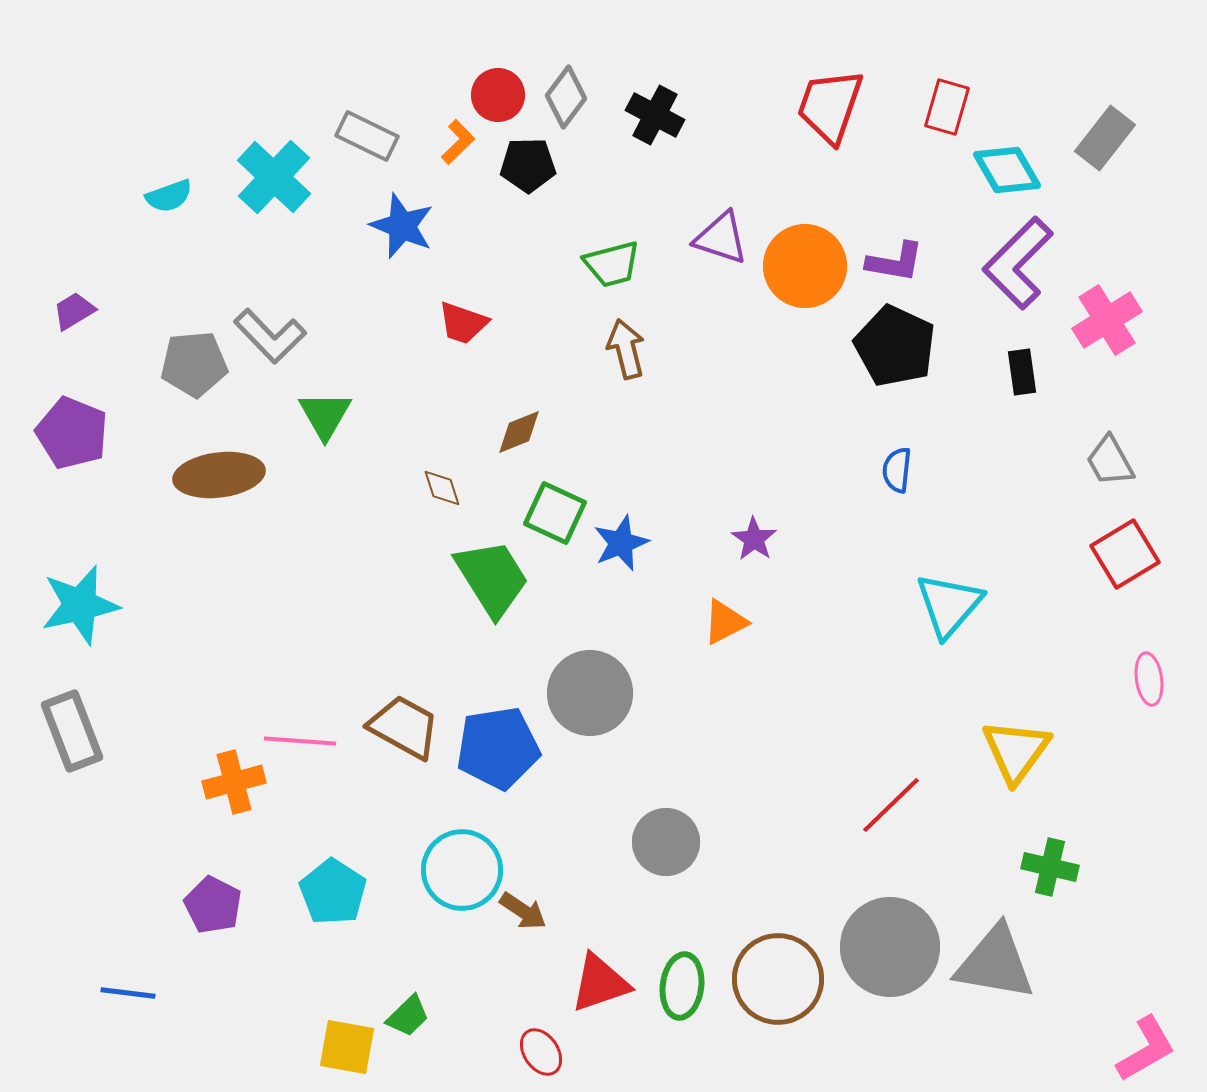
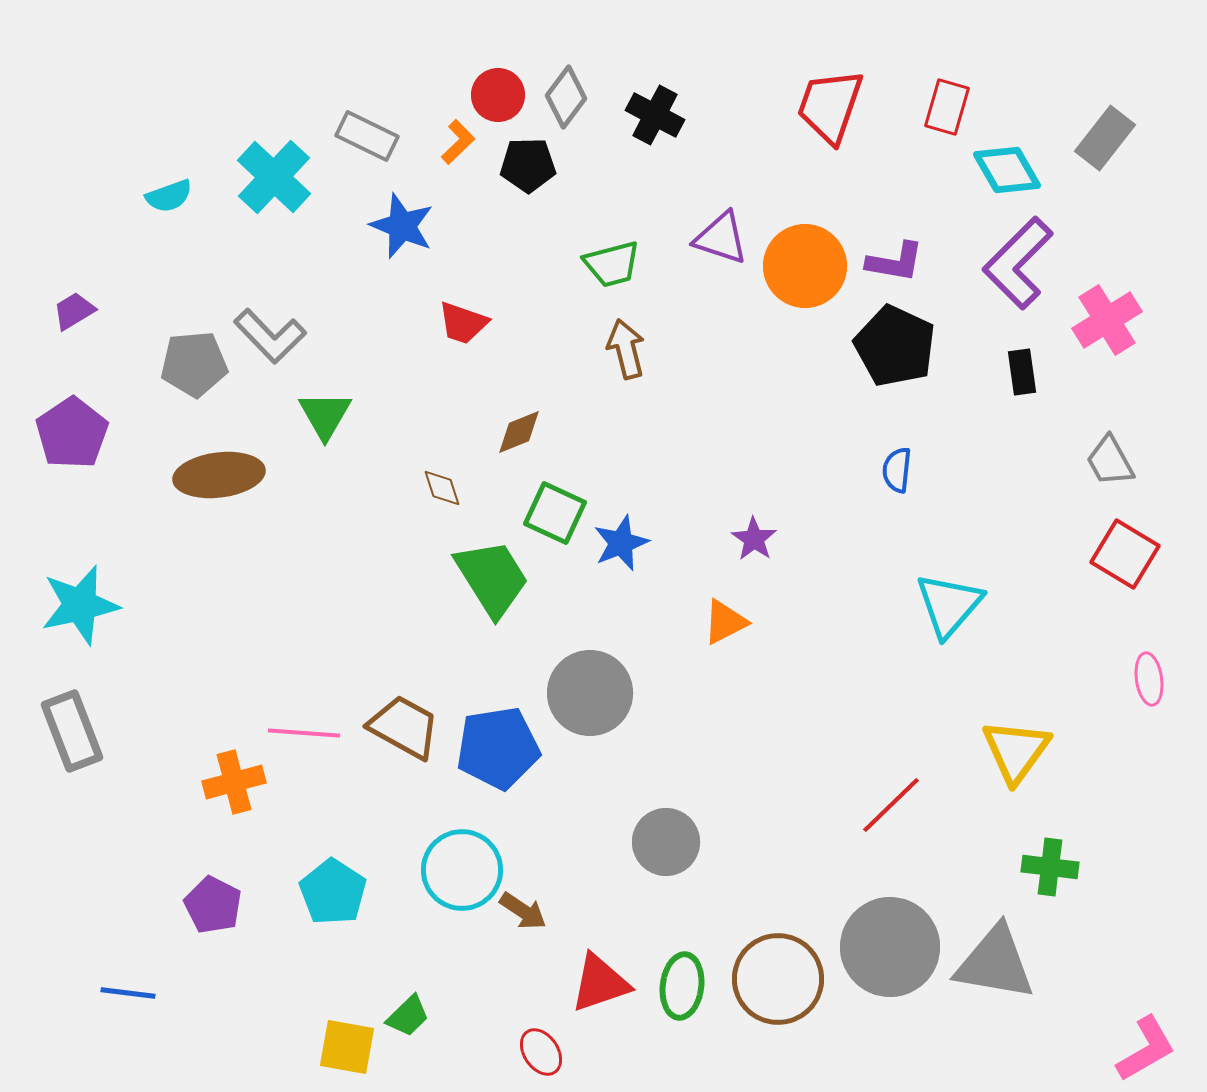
purple pentagon at (72, 433): rotated 16 degrees clockwise
red square at (1125, 554): rotated 28 degrees counterclockwise
pink line at (300, 741): moved 4 px right, 8 px up
green cross at (1050, 867): rotated 6 degrees counterclockwise
